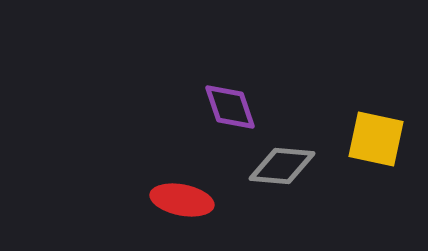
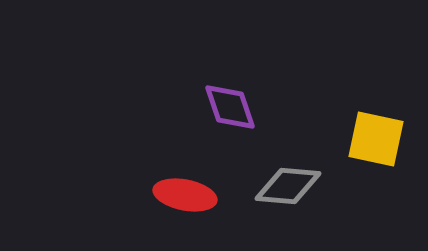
gray diamond: moved 6 px right, 20 px down
red ellipse: moved 3 px right, 5 px up
